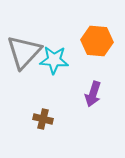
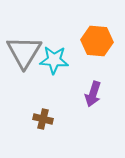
gray triangle: rotated 12 degrees counterclockwise
